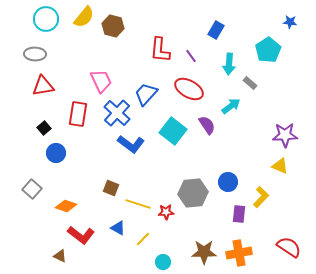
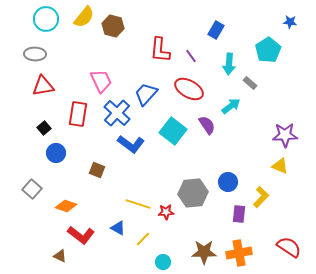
brown square at (111, 188): moved 14 px left, 18 px up
